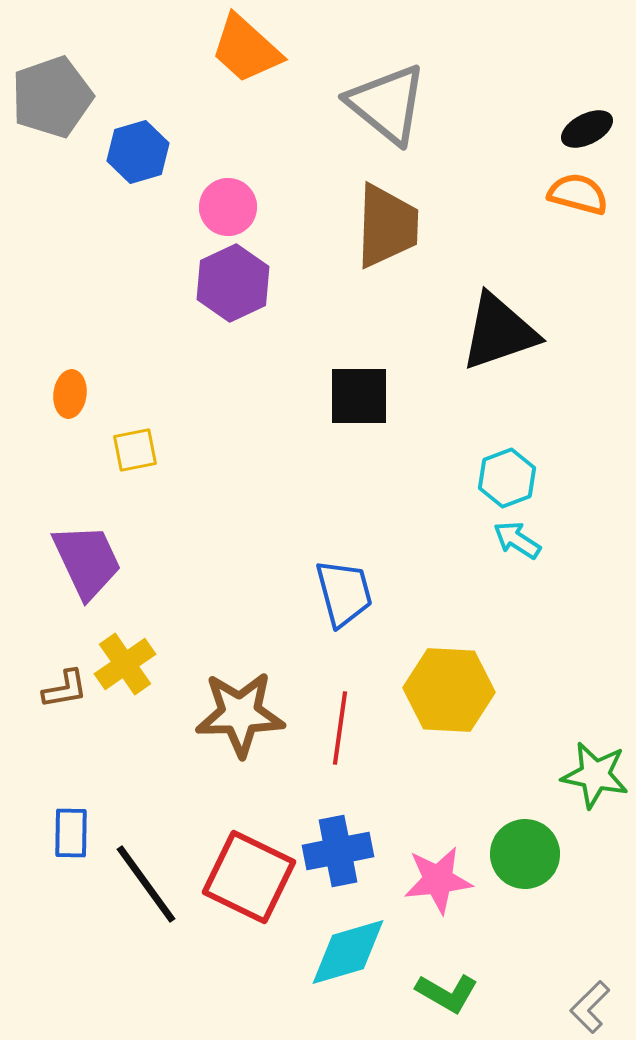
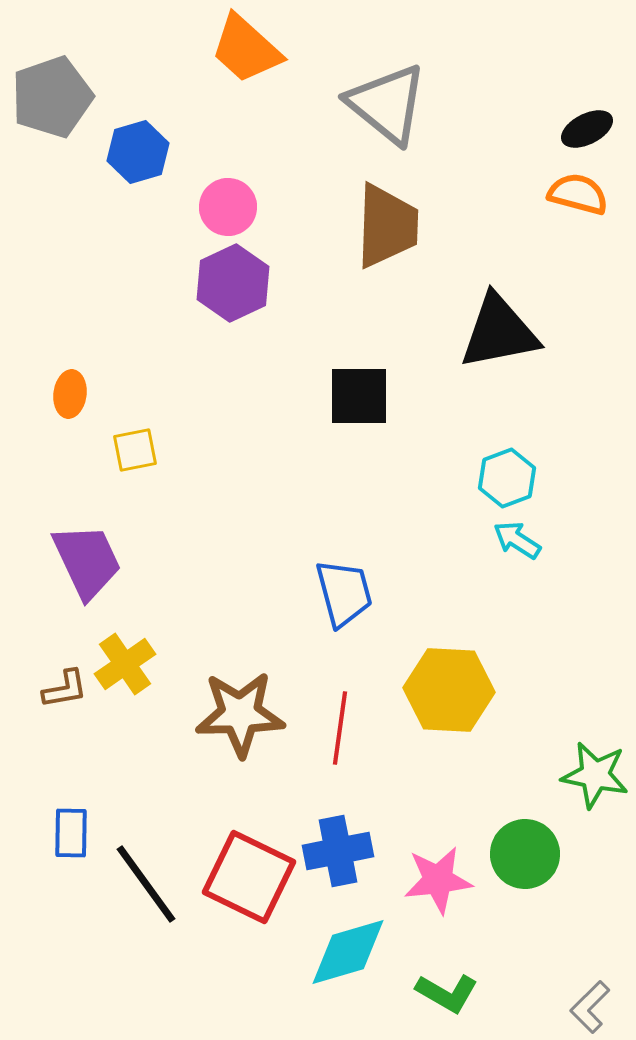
black triangle: rotated 8 degrees clockwise
